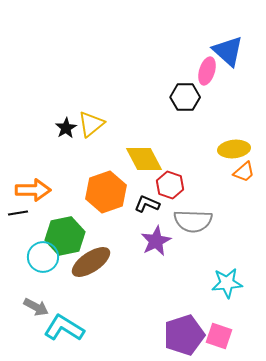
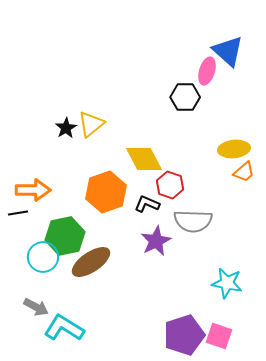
cyan star: rotated 16 degrees clockwise
